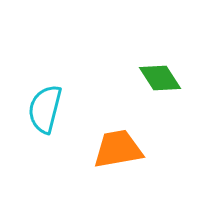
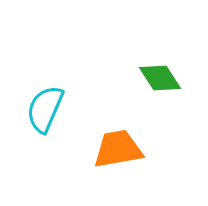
cyan semicircle: rotated 9 degrees clockwise
